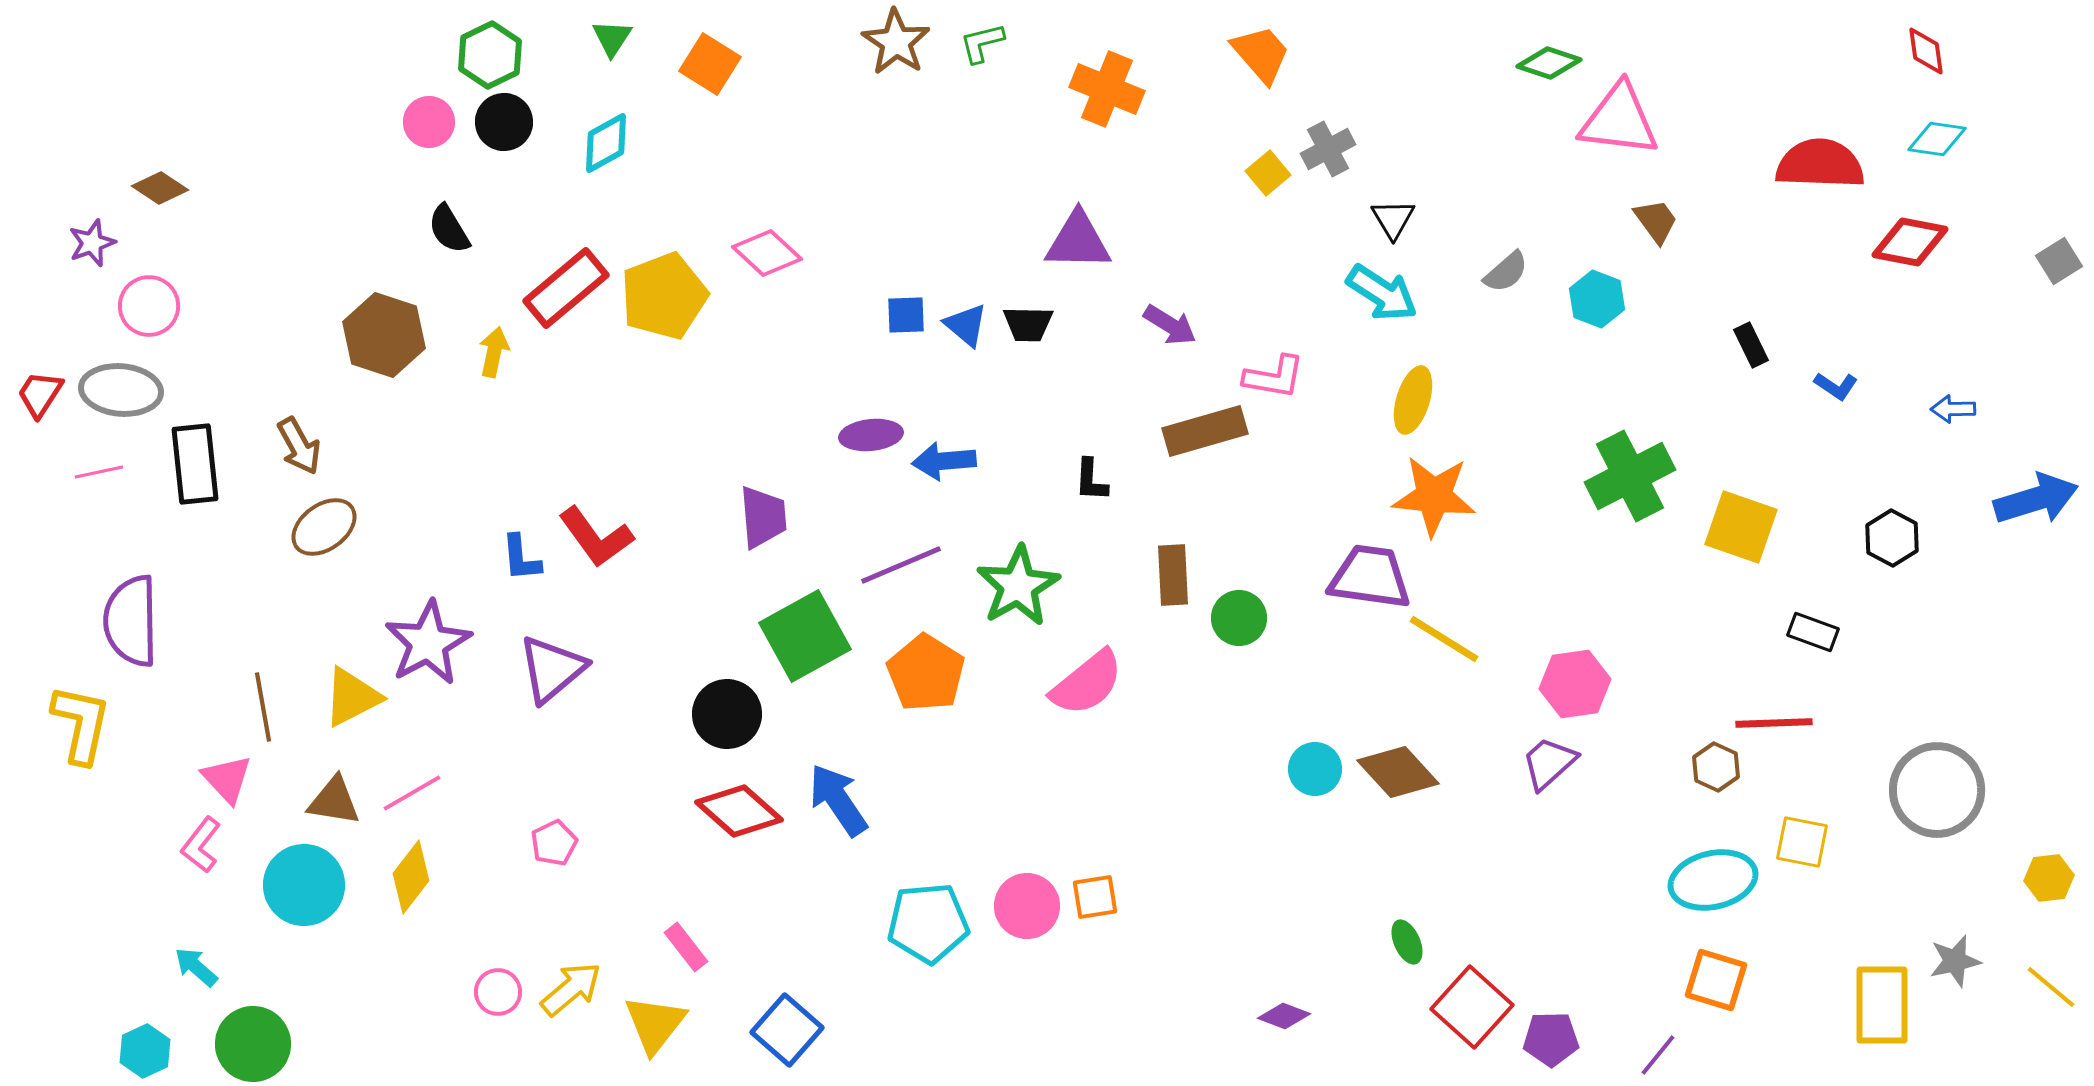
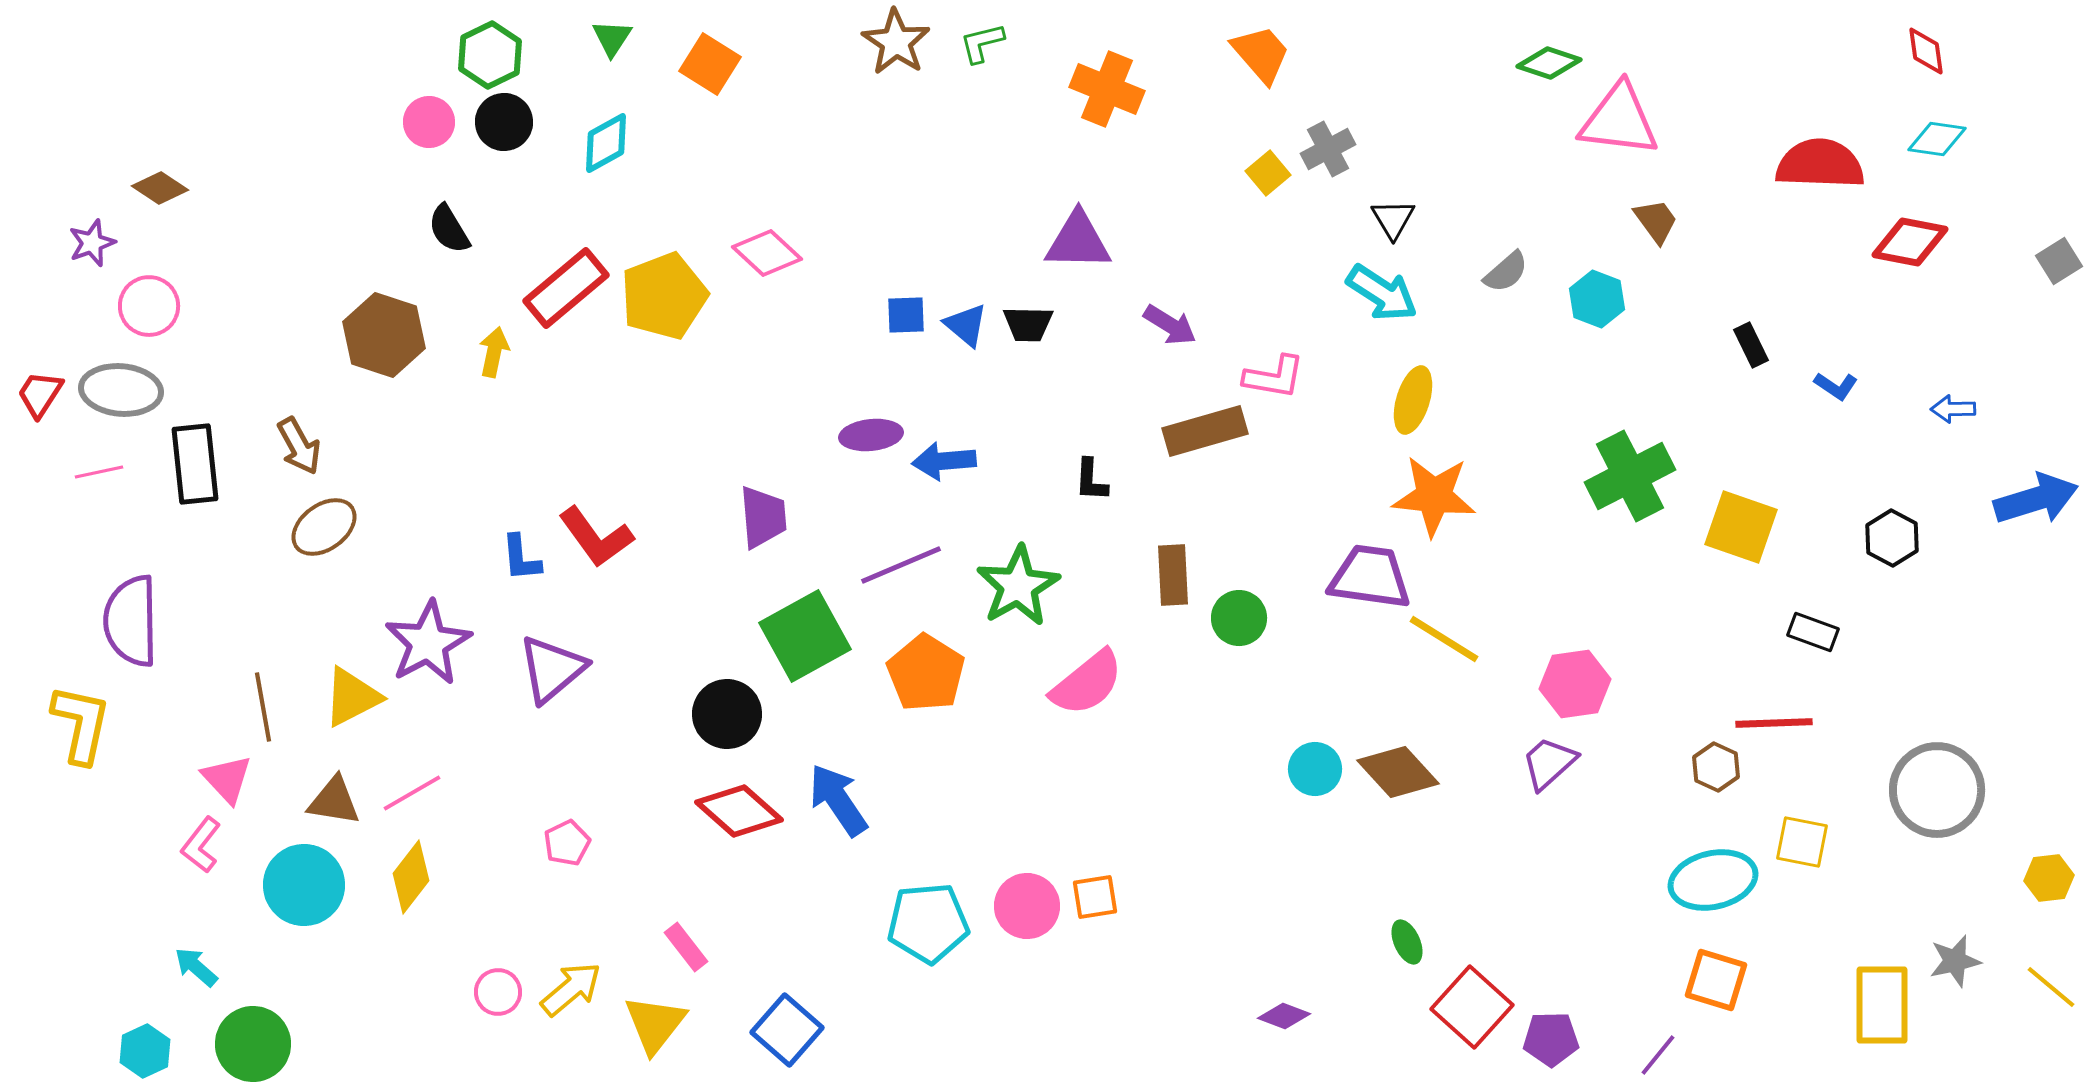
pink pentagon at (554, 843): moved 13 px right
